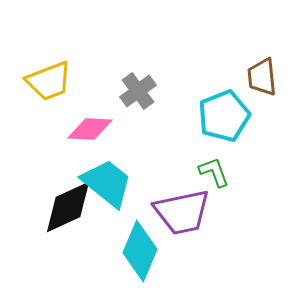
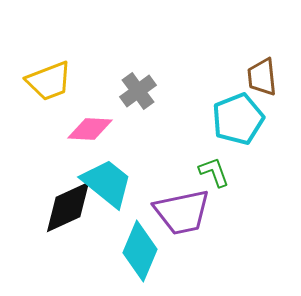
cyan pentagon: moved 14 px right, 3 px down
